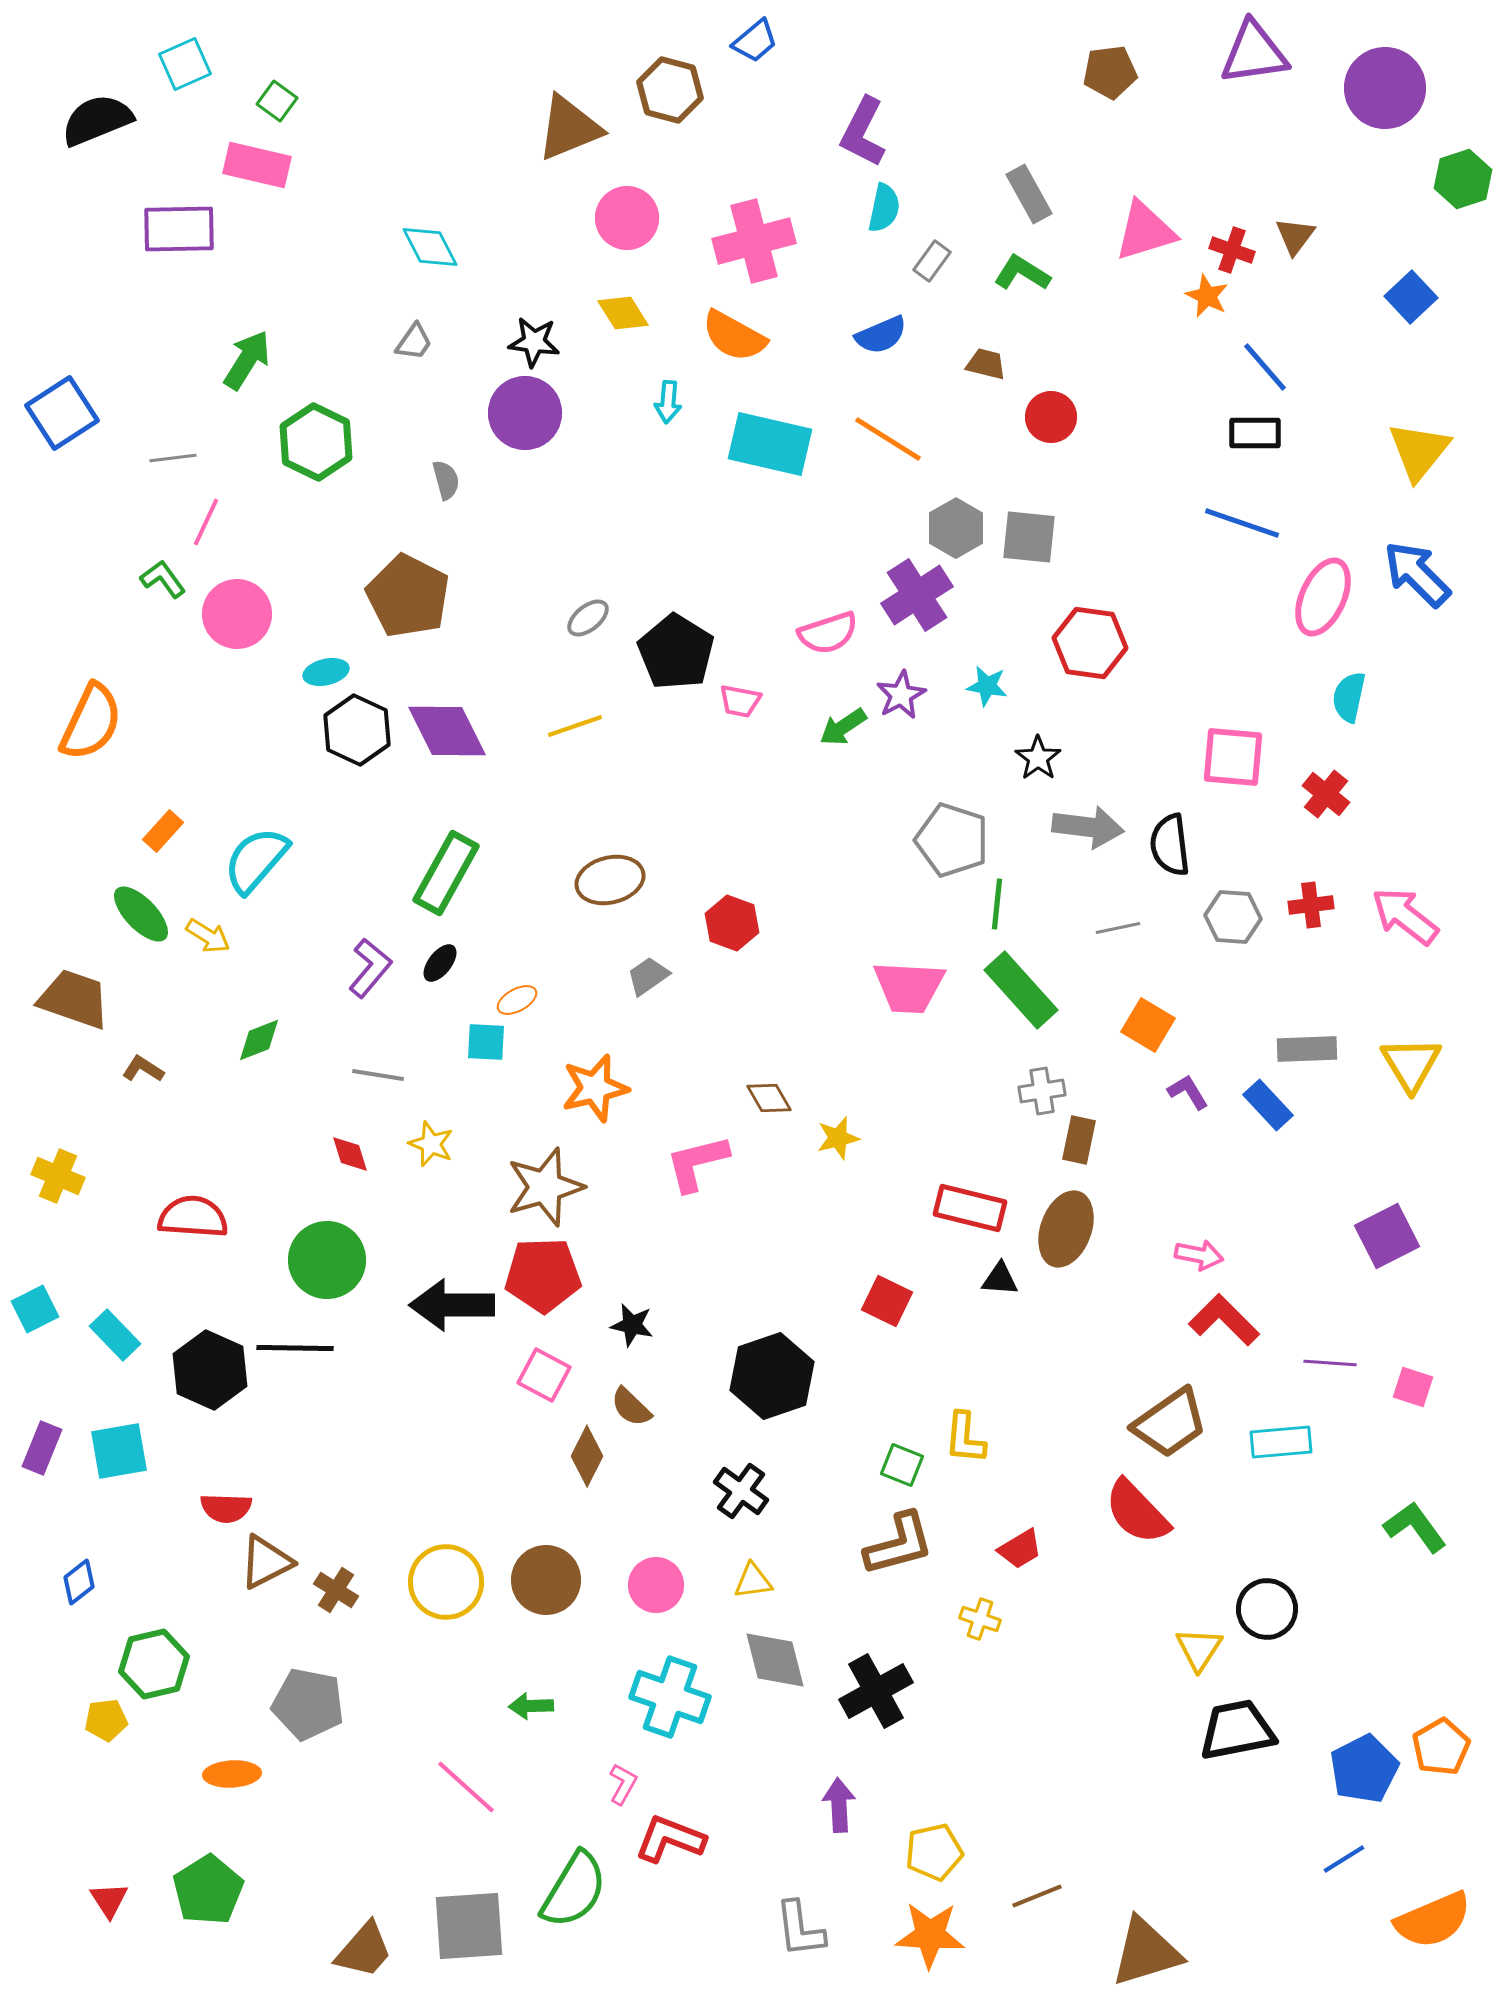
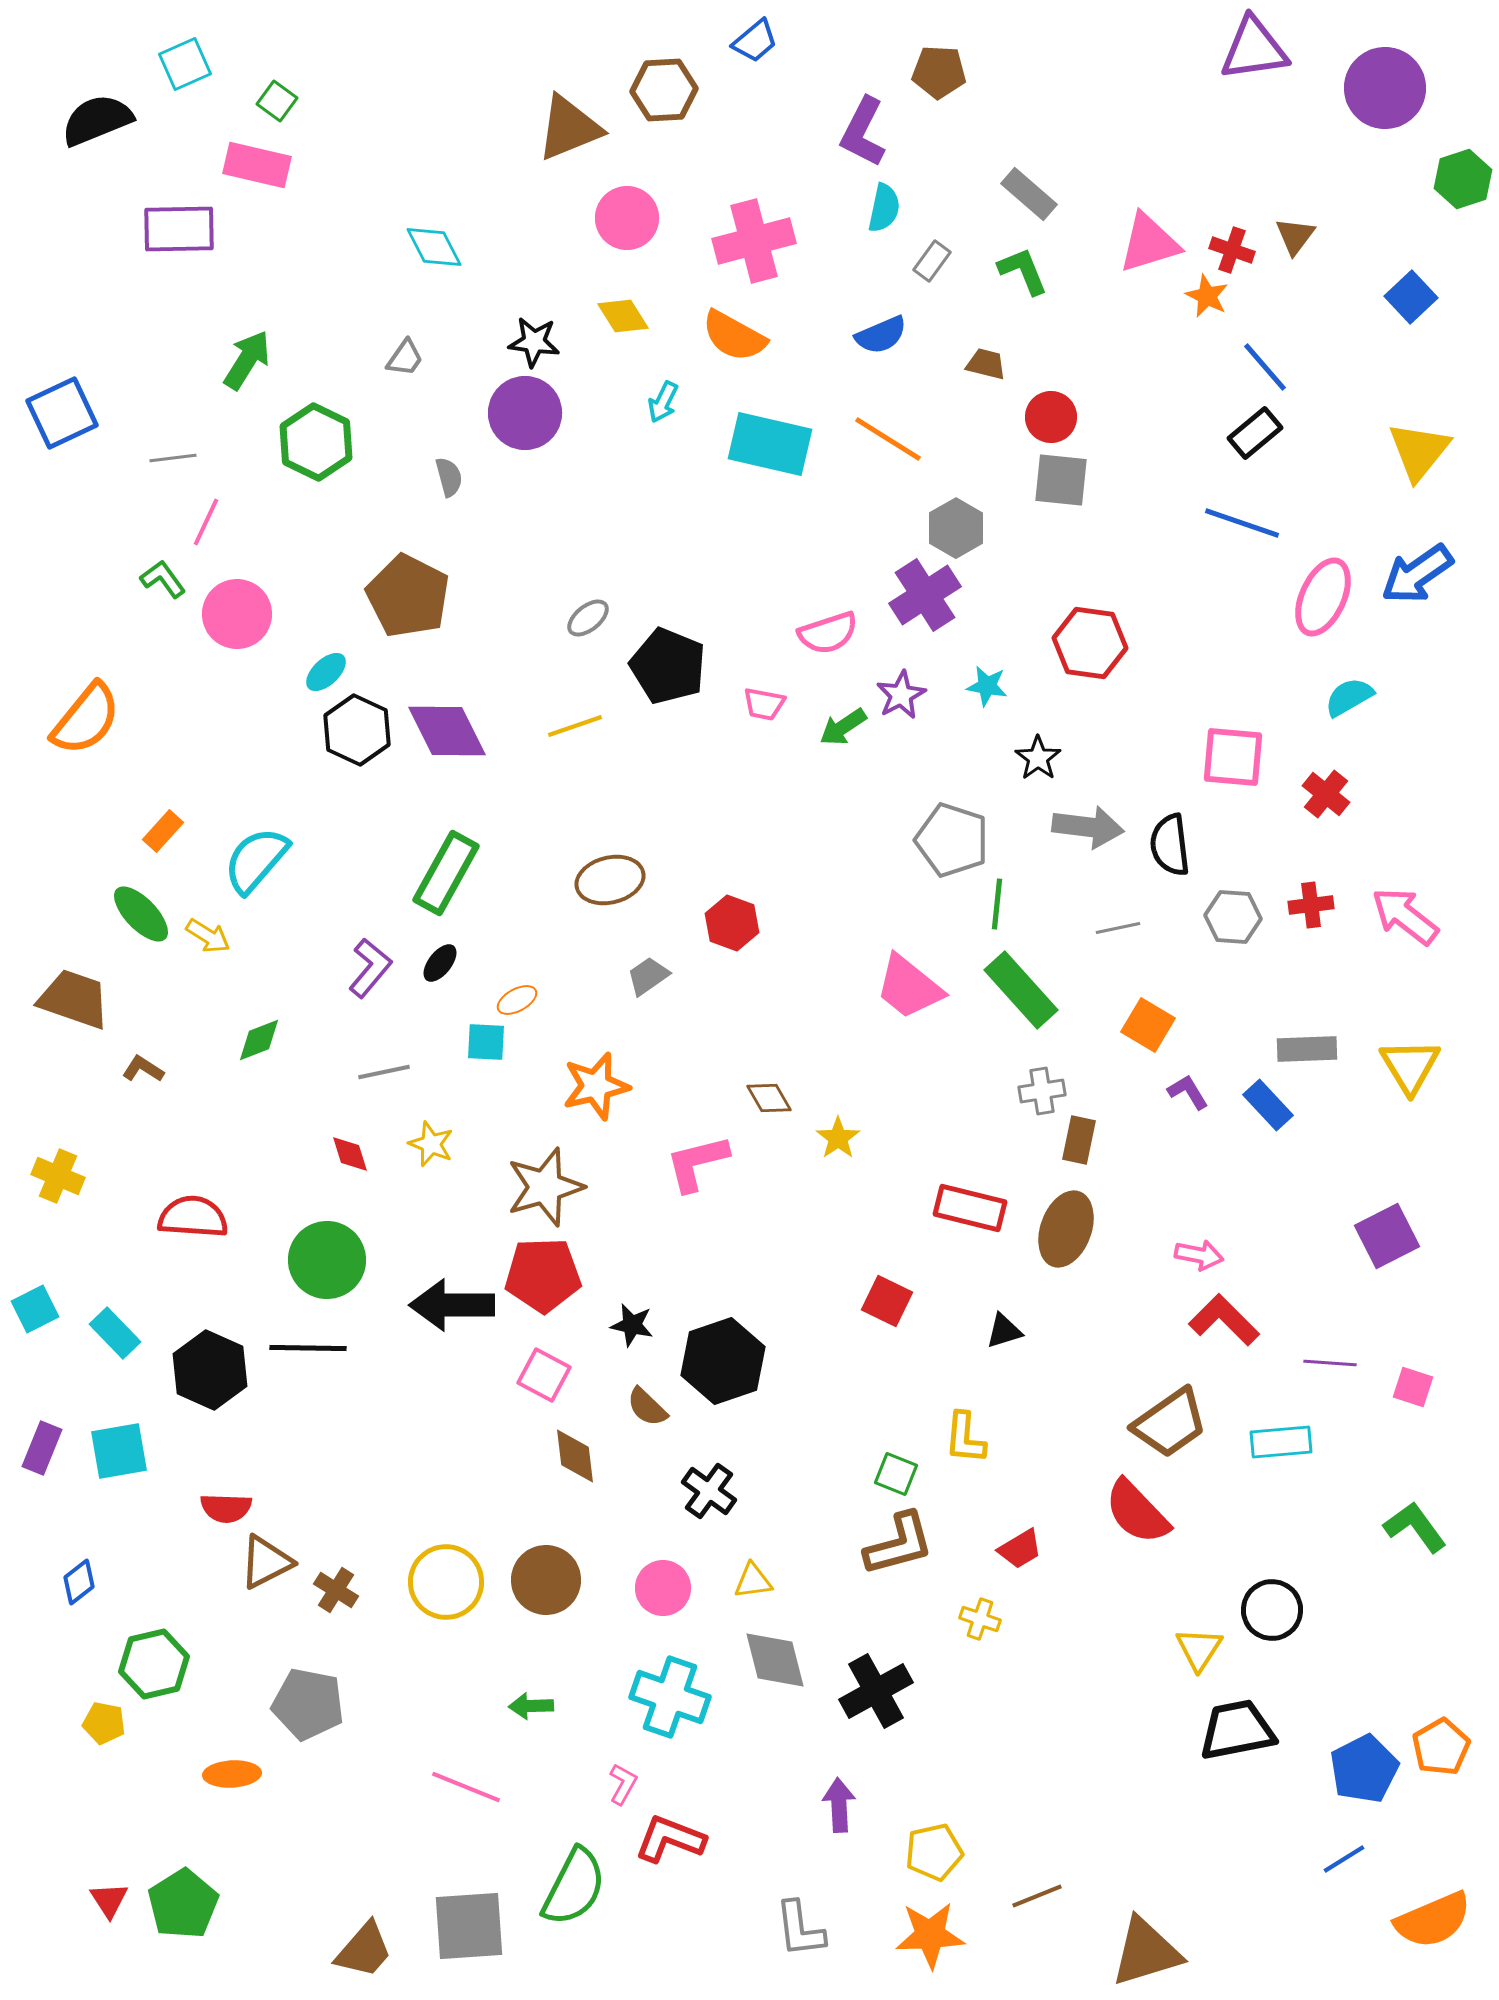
purple triangle at (1254, 53): moved 4 px up
brown pentagon at (1110, 72): moved 171 px left; rotated 10 degrees clockwise
brown hexagon at (670, 90): moved 6 px left; rotated 18 degrees counterclockwise
gray rectangle at (1029, 194): rotated 20 degrees counterclockwise
pink triangle at (1145, 231): moved 4 px right, 12 px down
cyan diamond at (430, 247): moved 4 px right
green L-shape at (1022, 273): moved 1 px right, 2 px up; rotated 36 degrees clockwise
yellow diamond at (623, 313): moved 3 px down
gray trapezoid at (414, 342): moved 9 px left, 16 px down
cyan arrow at (668, 402): moved 5 px left; rotated 21 degrees clockwise
blue square at (62, 413): rotated 8 degrees clockwise
black rectangle at (1255, 433): rotated 40 degrees counterclockwise
gray semicircle at (446, 480): moved 3 px right, 3 px up
gray square at (1029, 537): moved 32 px right, 57 px up
blue arrow at (1417, 574): rotated 80 degrees counterclockwise
purple cross at (917, 595): moved 8 px right
black pentagon at (676, 652): moved 8 px left, 14 px down; rotated 10 degrees counterclockwise
cyan ellipse at (326, 672): rotated 30 degrees counterclockwise
cyan semicircle at (1349, 697): rotated 48 degrees clockwise
pink trapezoid at (740, 701): moved 24 px right, 3 px down
orange semicircle at (91, 722): moved 5 px left, 3 px up; rotated 14 degrees clockwise
pink trapezoid at (909, 987): rotated 36 degrees clockwise
yellow triangle at (1411, 1064): moved 1 px left, 2 px down
gray line at (378, 1075): moved 6 px right, 3 px up; rotated 21 degrees counterclockwise
orange star at (595, 1088): moved 1 px right, 2 px up
yellow star at (838, 1138): rotated 21 degrees counterclockwise
black triangle at (1000, 1279): moved 4 px right, 52 px down; rotated 21 degrees counterclockwise
cyan rectangle at (115, 1335): moved 2 px up
black line at (295, 1348): moved 13 px right
black hexagon at (772, 1376): moved 49 px left, 15 px up
brown semicircle at (631, 1407): moved 16 px right
brown diamond at (587, 1456): moved 12 px left; rotated 34 degrees counterclockwise
green square at (902, 1465): moved 6 px left, 9 px down
black cross at (741, 1491): moved 32 px left
pink circle at (656, 1585): moved 7 px right, 3 px down
black circle at (1267, 1609): moved 5 px right, 1 px down
yellow pentagon at (106, 1720): moved 2 px left, 3 px down; rotated 18 degrees clockwise
pink line at (466, 1787): rotated 20 degrees counterclockwise
green pentagon at (208, 1890): moved 25 px left, 14 px down
green semicircle at (574, 1890): moved 3 px up; rotated 4 degrees counterclockwise
orange star at (930, 1935): rotated 6 degrees counterclockwise
